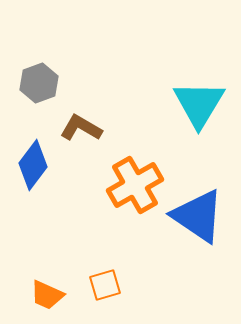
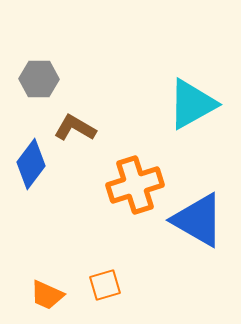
gray hexagon: moved 4 px up; rotated 21 degrees clockwise
cyan triangle: moved 7 px left; rotated 30 degrees clockwise
brown L-shape: moved 6 px left
blue diamond: moved 2 px left, 1 px up
orange cross: rotated 12 degrees clockwise
blue triangle: moved 4 px down; rotated 4 degrees counterclockwise
